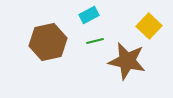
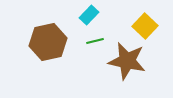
cyan rectangle: rotated 18 degrees counterclockwise
yellow square: moved 4 px left
